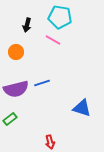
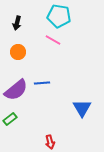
cyan pentagon: moved 1 px left, 1 px up
black arrow: moved 10 px left, 2 px up
orange circle: moved 2 px right
blue line: rotated 14 degrees clockwise
purple semicircle: moved 1 px down; rotated 25 degrees counterclockwise
blue triangle: rotated 42 degrees clockwise
